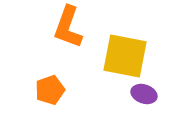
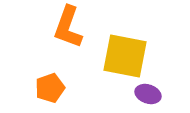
orange pentagon: moved 2 px up
purple ellipse: moved 4 px right
